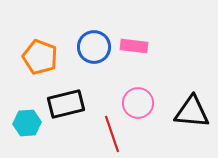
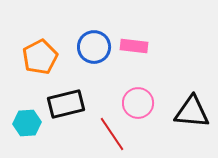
orange pentagon: rotated 24 degrees clockwise
red line: rotated 15 degrees counterclockwise
